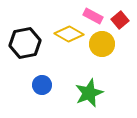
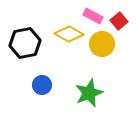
red square: moved 1 px left, 1 px down
